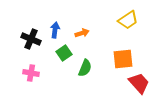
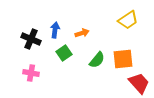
green semicircle: moved 12 px right, 8 px up; rotated 18 degrees clockwise
